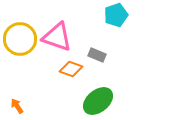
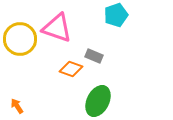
pink triangle: moved 9 px up
gray rectangle: moved 3 px left, 1 px down
green ellipse: rotated 24 degrees counterclockwise
